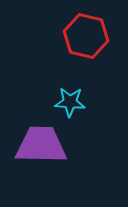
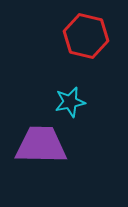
cyan star: rotated 16 degrees counterclockwise
